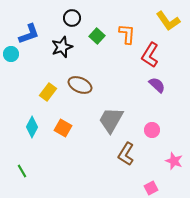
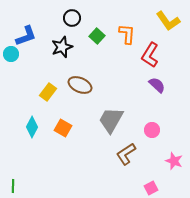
blue L-shape: moved 3 px left, 2 px down
brown L-shape: rotated 25 degrees clockwise
green line: moved 9 px left, 15 px down; rotated 32 degrees clockwise
